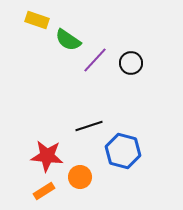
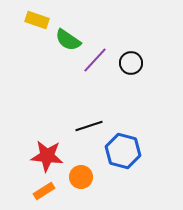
orange circle: moved 1 px right
